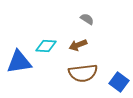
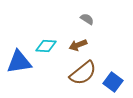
brown semicircle: rotated 32 degrees counterclockwise
blue square: moved 6 px left
